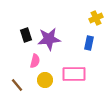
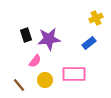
blue rectangle: rotated 40 degrees clockwise
pink semicircle: rotated 24 degrees clockwise
brown line: moved 2 px right
